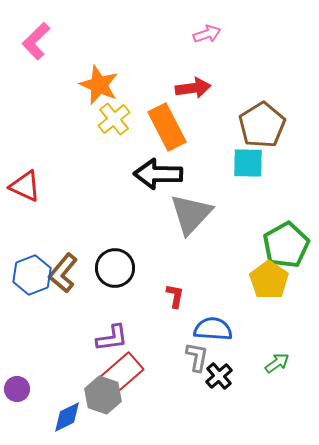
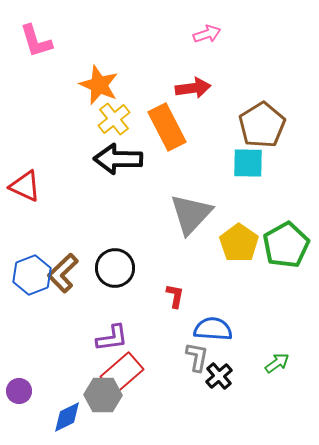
pink L-shape: rotated 63 degrees counterclockwise
black arrow: moved 40 px left, 15 px up
brown L-shape: rotated 6 degrees clockwise
yellow pentagon: moved 30 px left, 37 px up
purple circle: moved 2 px right, 2 px down
gray hexagon: rotated 18 degrees counterclockwise
